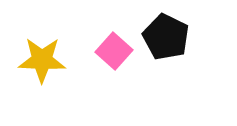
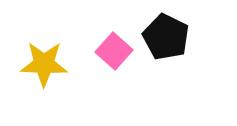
yellow star: moved 2 px right, 4 px down
